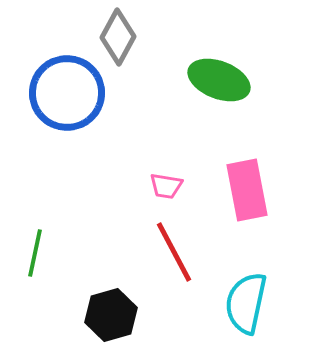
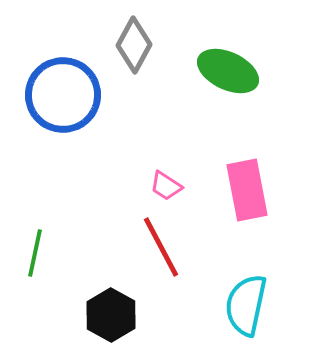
gray diamond: moved 16 px right, 8 px down
green ellipse: moved 9 px right, 9 px up; rotated 4 degrees clockwise
blue circle: moved 4 px left, 2 px down
pink trapezoid: rotated 24 degrees clockwise
red line: moved 13 px left, 5 px up
cyan semicircle: moved 2 px down
black hexagon: rotated 15 degrees counterclockwise
